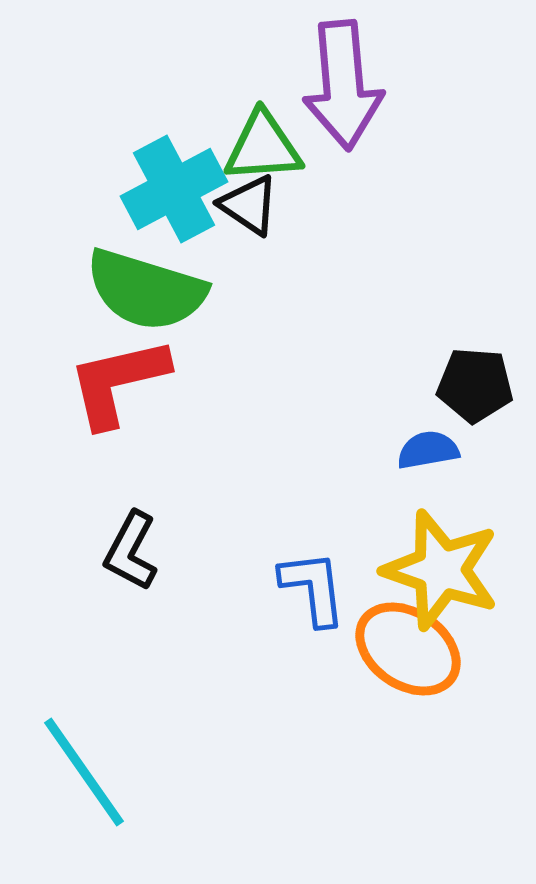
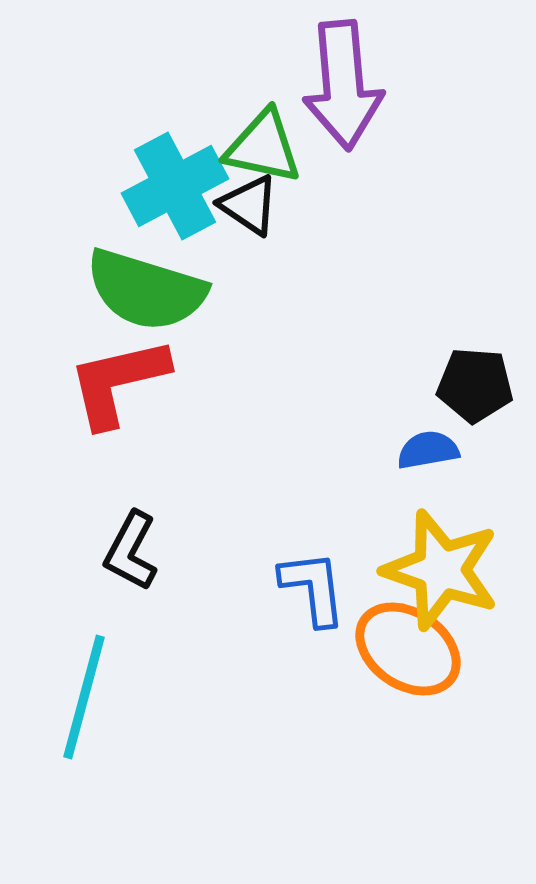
green triangle: rotated 16 degrees clockwise
cyan cross: moved 1 px right, 3 px up
cyan line: moved 75 px up; rotated 50 degrees clockwise
